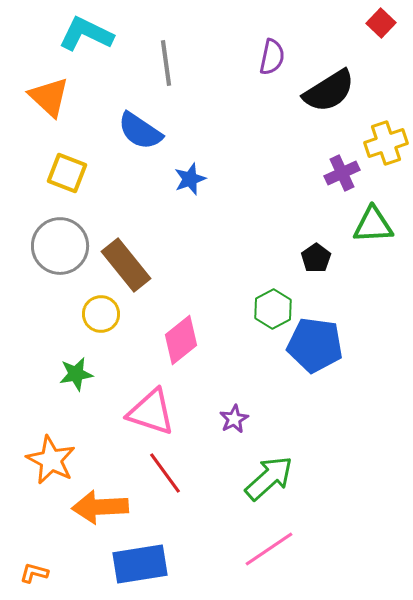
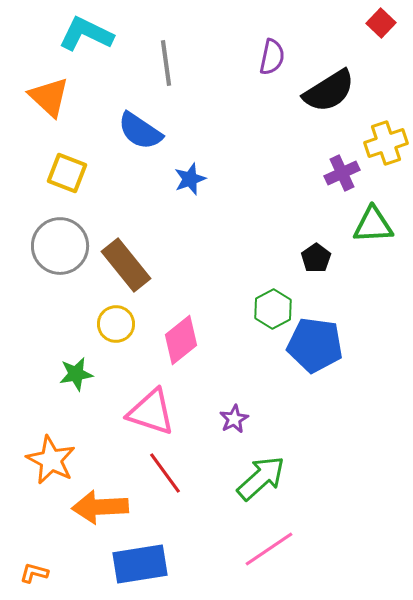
yellow circle: moved 15 px right, 10 px down
green arrow: moved 8 px left
